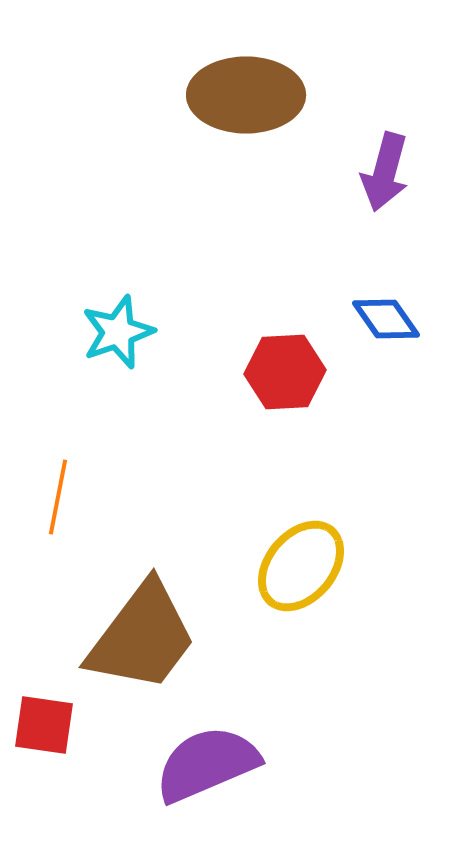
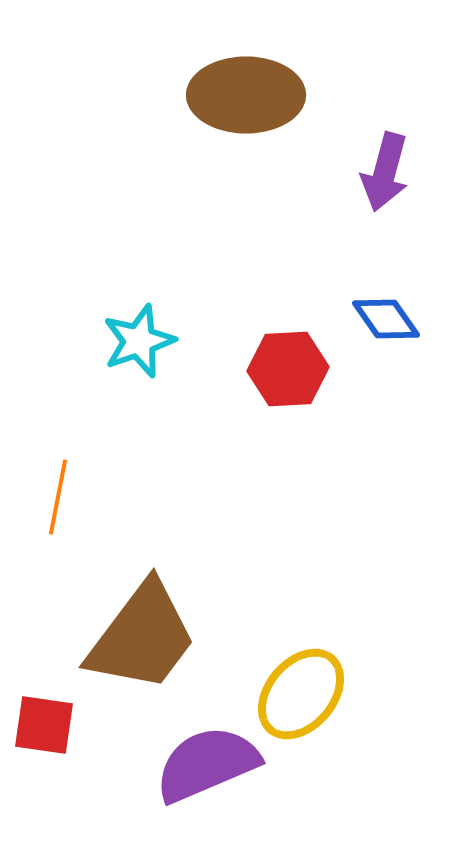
cyan star: moved 21 px right, 9 px down
red hexagon: moved 3 px right, 3 px up
yellow ellipse: moved 128 px down
